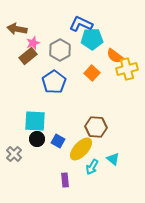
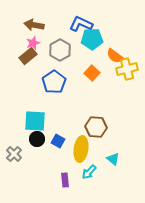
brown arrow: moved 17 px right, 4 px up
yellow ellipse: rotated 35 degrees counterclockwise
cyan arrow: moved 3 px left, 5 px down; rotated 14 degrees clockwise
